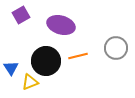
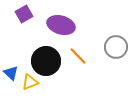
purple square: moved 3 px right, 1 px up
gray circle: moved 1 px up
orange line: rotated 60 degrees clockwise
blue triangle: moved 5 px down; rotated 14 degrees counterclockwise
